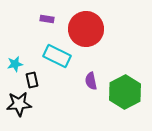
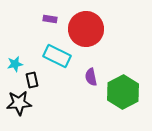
purple rectangle: moved 3 px right
purple semicircle: moved 4 px up
green hexagon: moved 2 px left
black star: moved 1 px up
